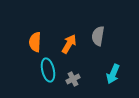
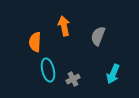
gray semicircle: rotated 12 degrees clockwise
orange arrow: moved 5 px left, 18 px up; rotated 42 degrees counterclockwise
